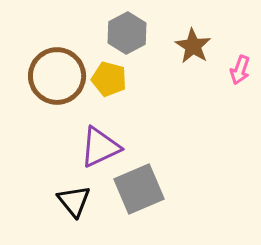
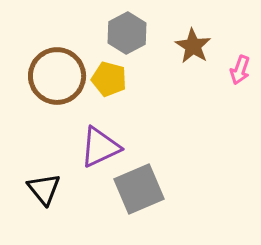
black triangle: moved 30 px left, 12 px up
